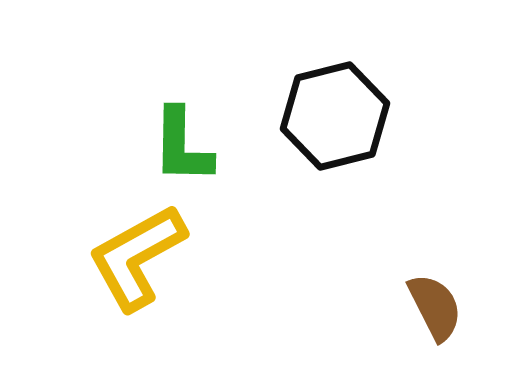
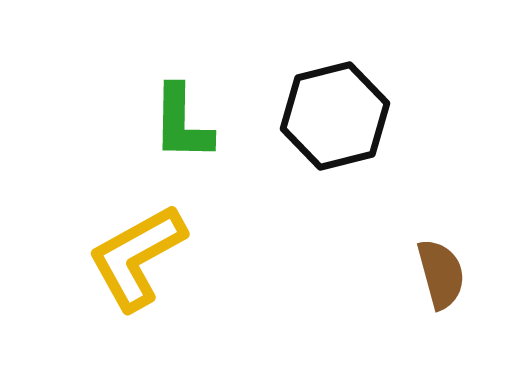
green L-shape: moved 23 px up
brown semicircle: moved 6 px right, 33 px up; rotated 12 degrees clockwise
